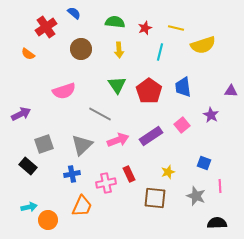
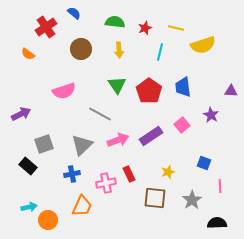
gray star: moved 4 px left, 4 px down; rotated 18 degrees clockwise
